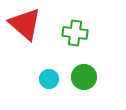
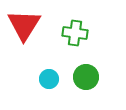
red triangle: moved 1 px left, 1 px down; rotated 21 degrees clockwise
green circle: moved 2 px right
